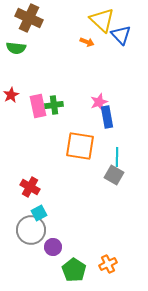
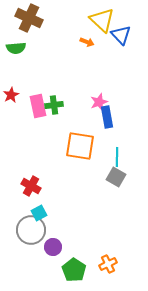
green semicircle: rotated 12 degrees counterclockwise
gray square: moved 2 px right, 2 px down
red cross: moved 1 px right, 1 px up
